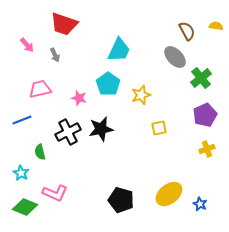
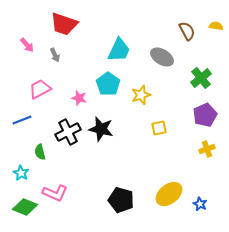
gray ellipse: moved 13 px left; rotated 15 degrees counterclockwise
pink trapezoid: rotated 15 degrees counterclockwise
black star: rotated 25 degrees clockwise
